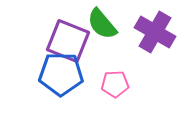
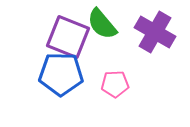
purple square: moved 4 px up
